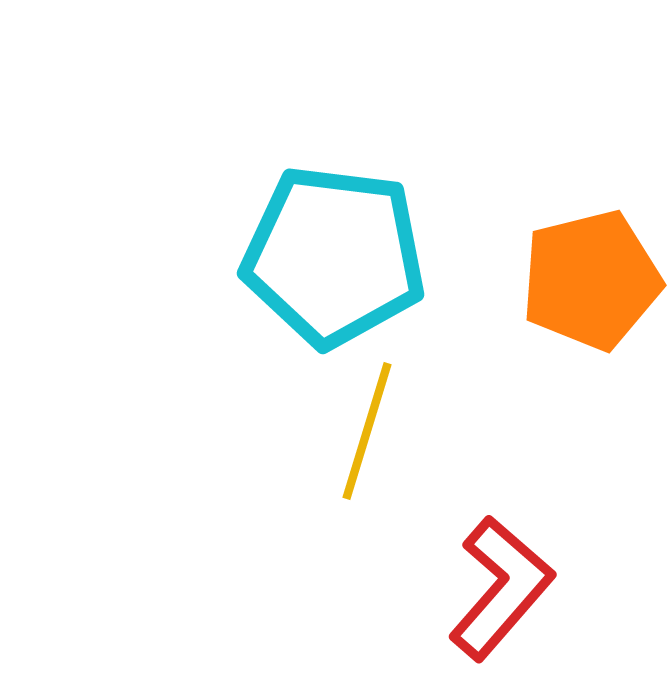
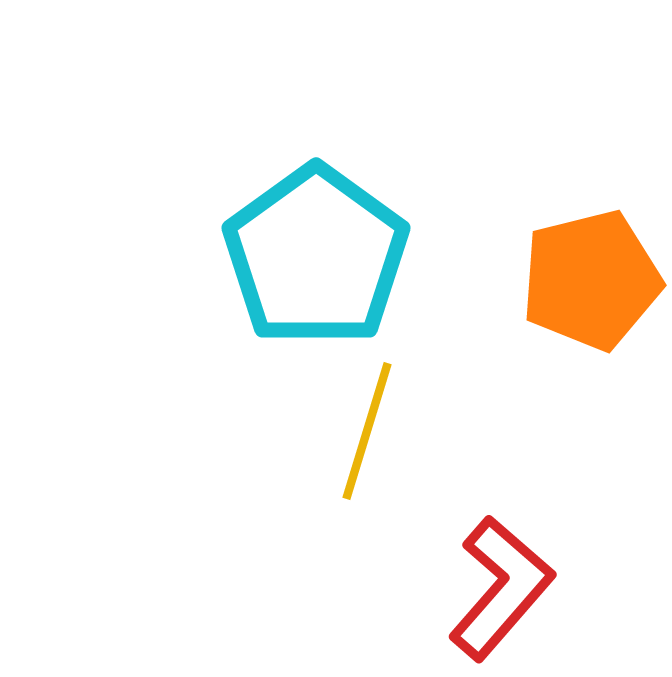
cyan pentagon: moved 18 px left; rotated 29 degrees clockwise
